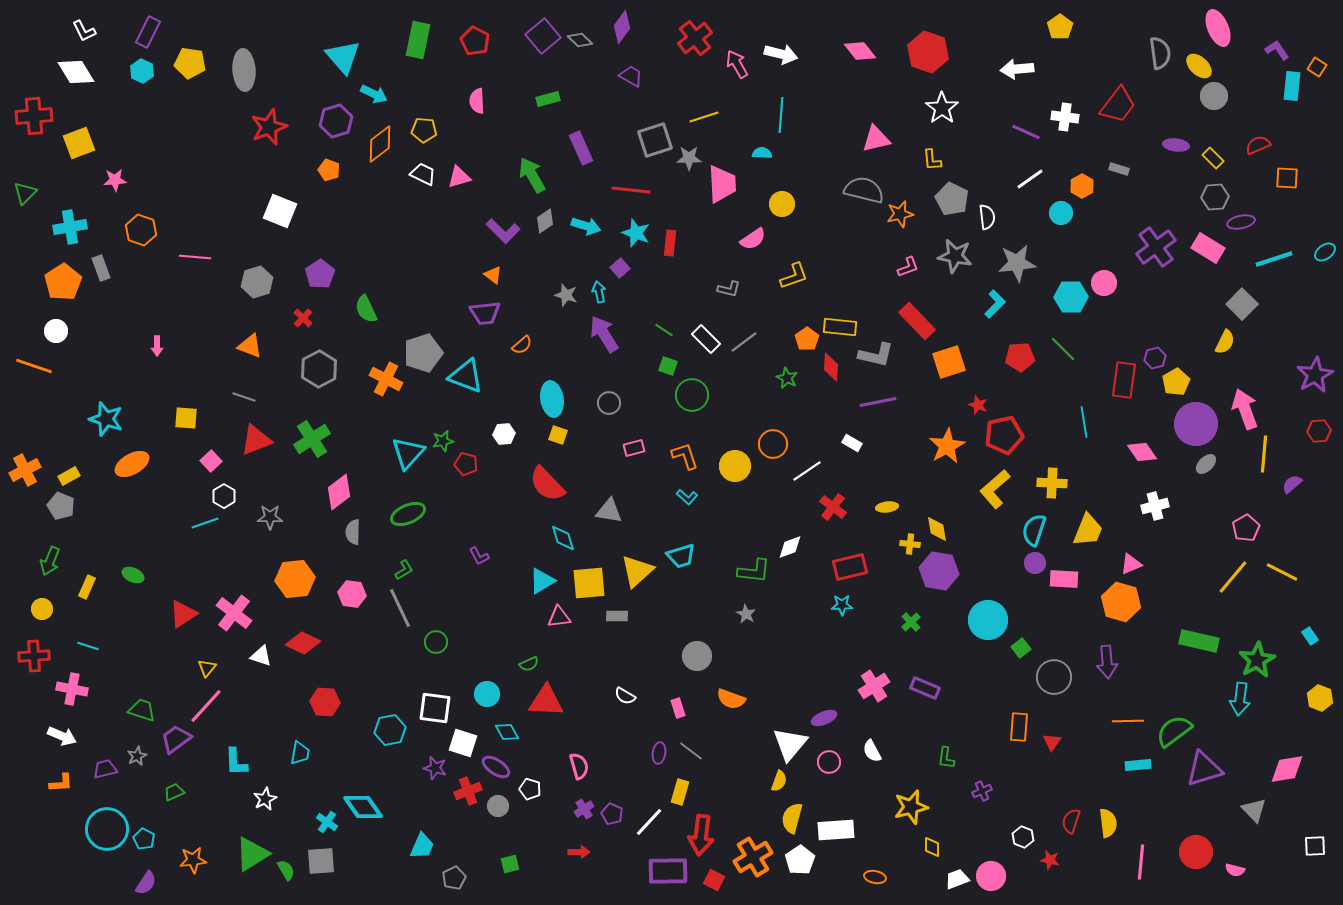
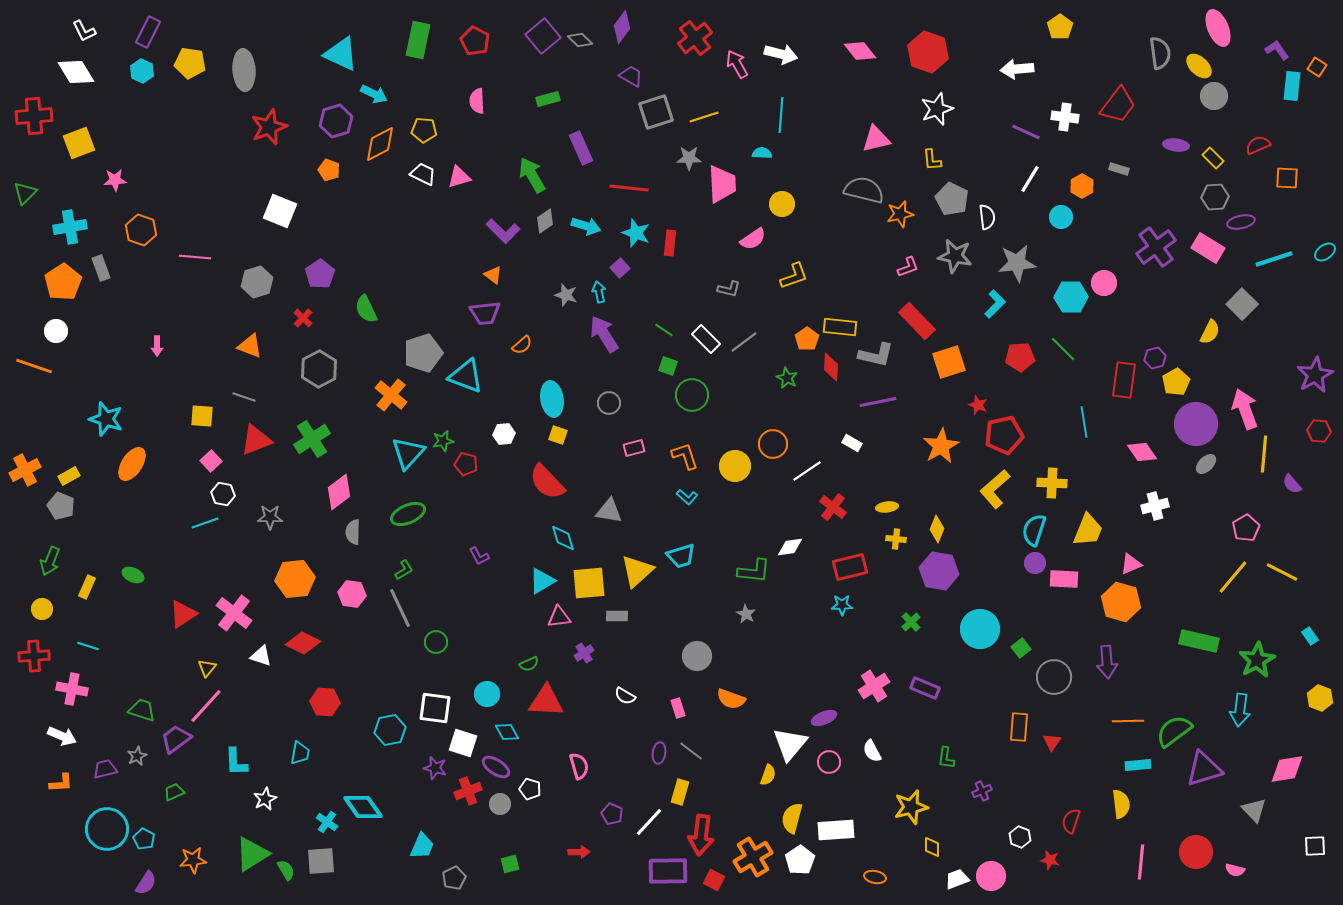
cyan triangle at (343, 57): moved 2 px left, 3 px up; rotated 24 degrees counterclockwise
white star at (942, 108): moved 5 px left, 1 px down; rotated 16 degrees clockwise
gray square at (655, 140): moved 1 px right, 28 px up
orange diamond at (380, 144): rotated 9 degrees clockwise
white line at (1030, 179): rotated 24 degrees counterclockwise
red line at (631, 190): moved 2 px left, 2 px up
cyan circle at (1061, 213): moved 4 px down
yellow semicircle at (1225, 342): moved 15 px left, 10 px up
orange cross at (386, 379): moved 5 px right, 16 px down; rotated 12 degrees clockwise
yellow square at (186, 418): moved 16 px right, 2 px up
red hexagon at (1319, 431): rotated 10 degrees clockwise
orange star at (947, 446): moved 6 px left
orange ellipse at (132, 464): rotated 28 degrees counterclockwise
red semicircle at (547, 484): moved 2 px up
purple semicircle at (1292, 484): rotated 90 degrees counterclockwise
white hexagon at (224, 496): moved 1 px left, 2 px up; rotated 20 degrees counterclockwise
yellow diamond at (937, 529): rotated 32 degrees clockwise
yellow cross at (910, 544): moved 14 px left, 5 px up
white diamond at (790, 547): rotated 12 degrees clockwise
cyan circle at (988, 620): moved 8 px left, 9 px down
cyan arrow at (1240, 699): moved 11 px down
yellow semicircle at (779, 781): moved 11 px left, 6 px up
gray circle at (498, 806): moved 2 px right, 2 px up
purple cross at (584, 809): moved 156 px up
yellow semicircle at (1108, 823): moved 13 px right, 19 px up
white hexagon at (1023, 837): moved 3 px left
